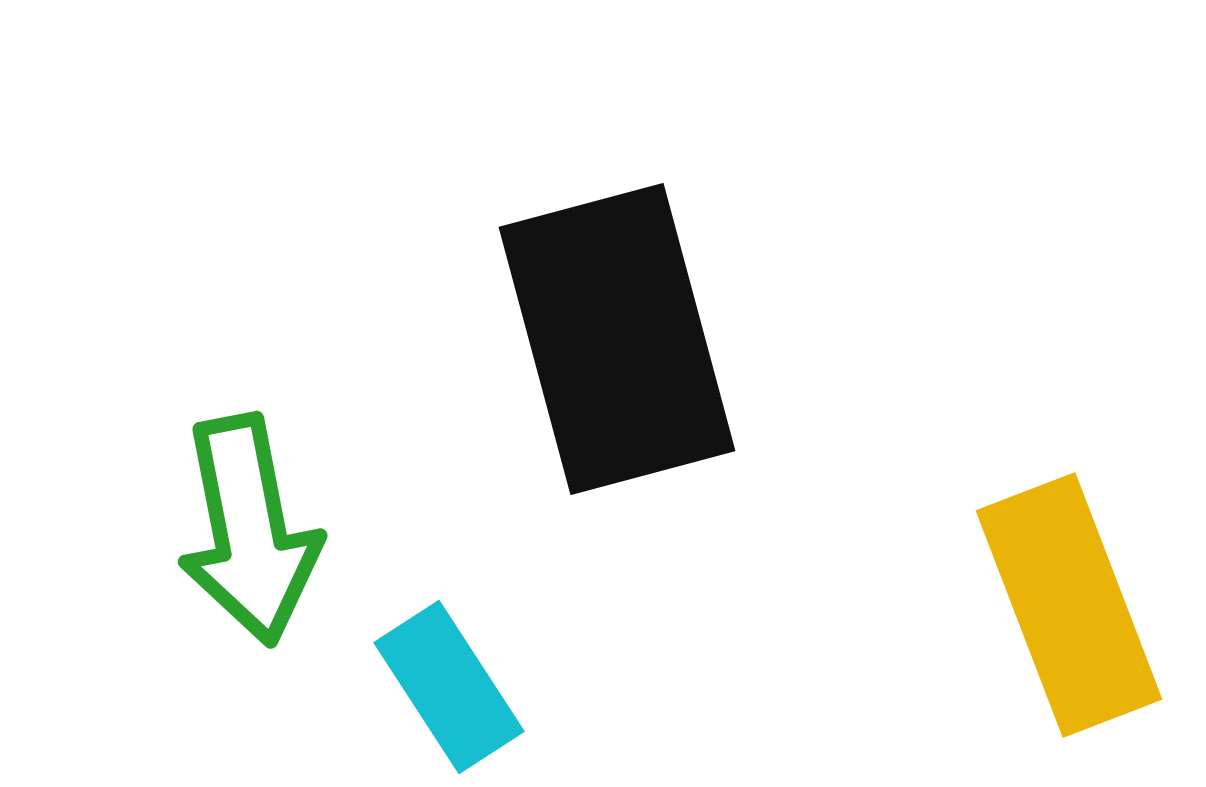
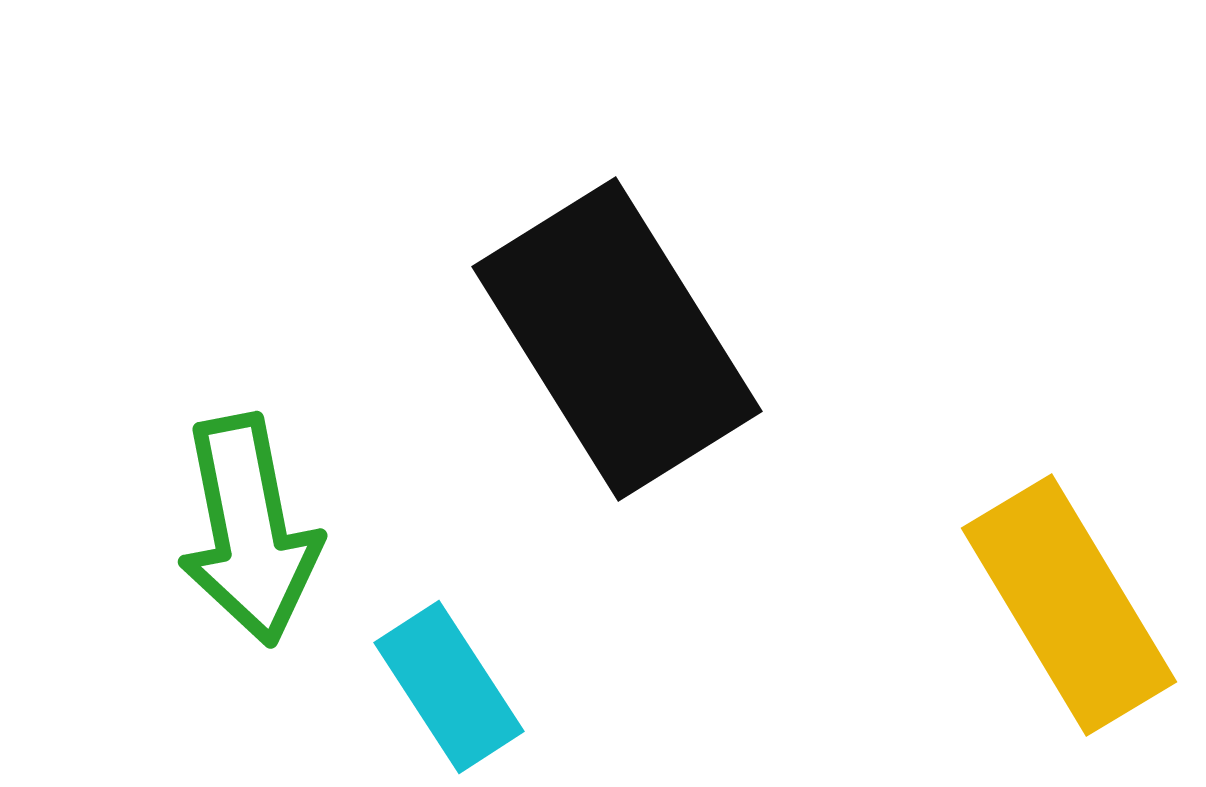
black rectangle: rotated 17 degrees counterclockwise
yellow rectangle: rotated 10 degrees counterclockwise
